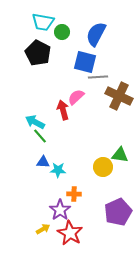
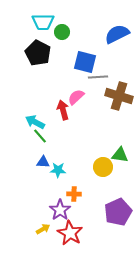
cyan trapezoid: rotated 10 degrees counterclockwise
blue semicircle: moved 21 px right; rotated 35 degrees clockwise
brown cross: rotated 8 degrees counterclockwise
